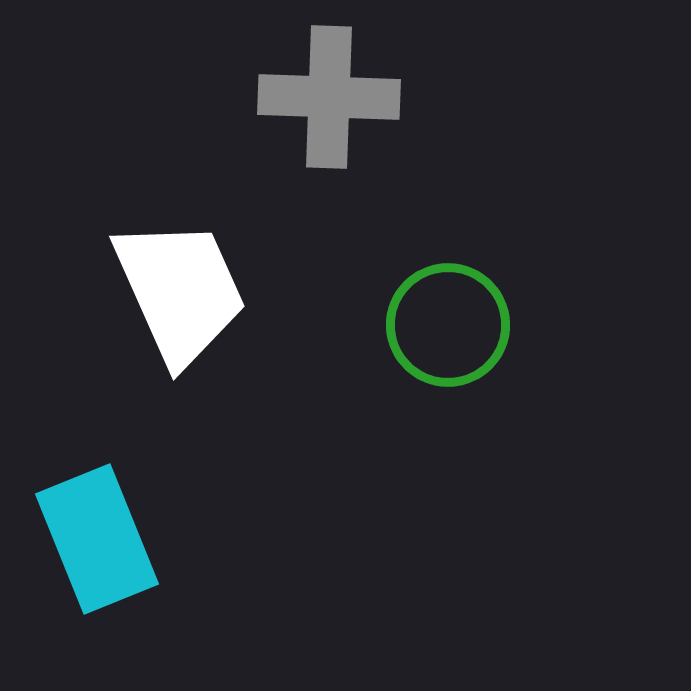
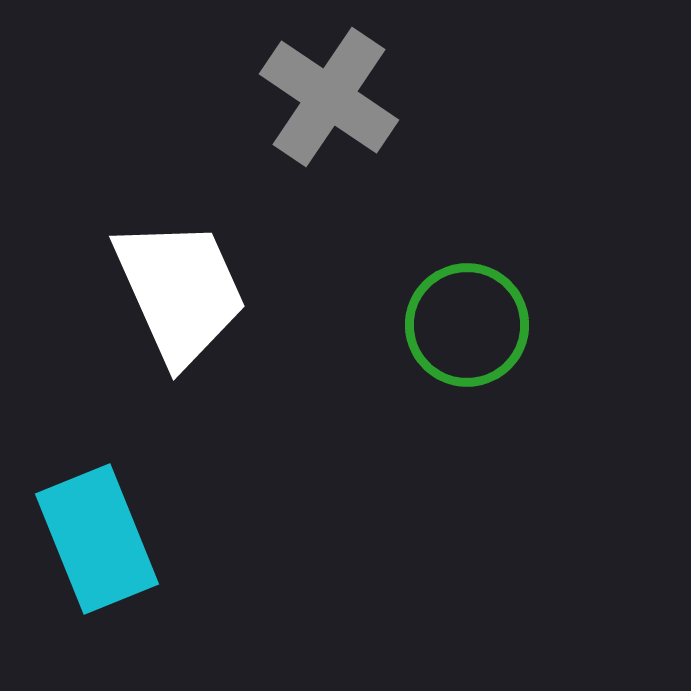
gray cross: rotated 32 degrees clockwise
green circle: moved 19 px right
